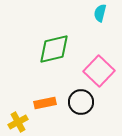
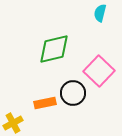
black circle: moved 8 px left, 9 px up
yellow cross: moved 5 px left, 1 px down
